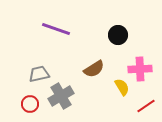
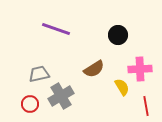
red line: rotated 66 degrees counterclockwise
